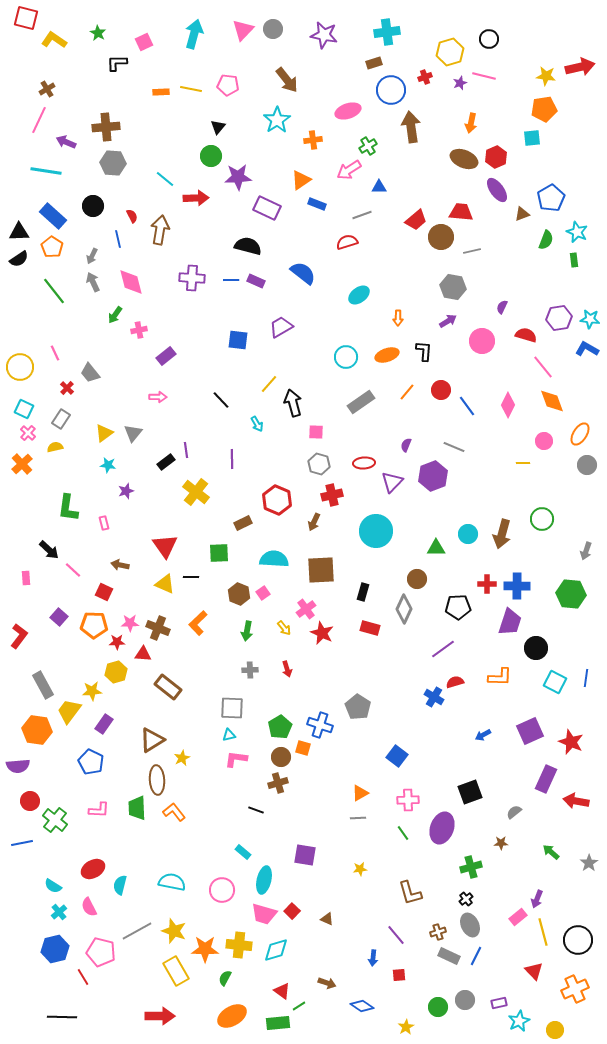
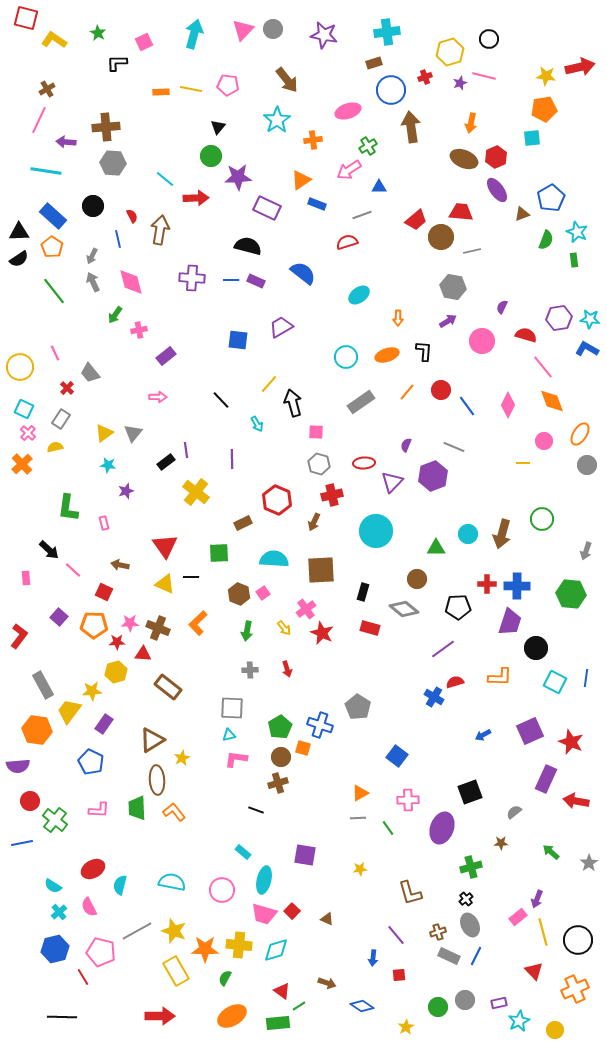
purple arrow at (66, 142): rotated 18 degrees counterclockwise
gray diamond at (404, 609): rotated 76 degrees counterclockwise
green line at (403, 833): moved 15 px left, 5 px up
